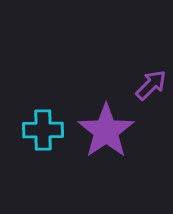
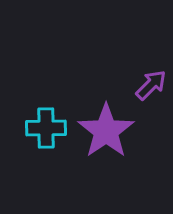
cyan cross: moved 3 px right, 2 px up
